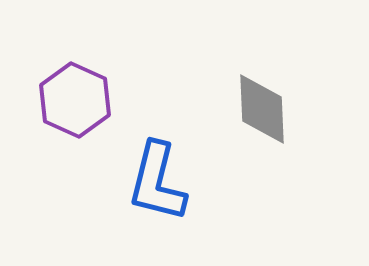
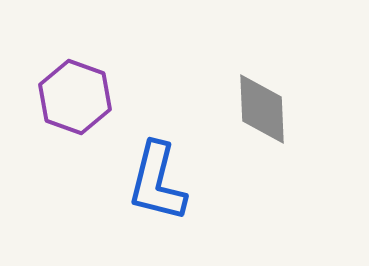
purple hexagon: moved 3 px up; rotated 4 degrees counterclockwise
